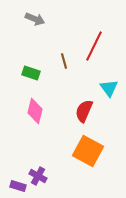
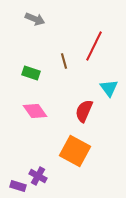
pink diamond: rotated 50 degrees counterclockwise
orange square: moved 13 px left
